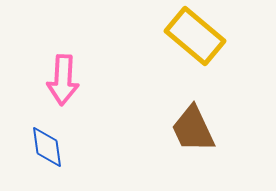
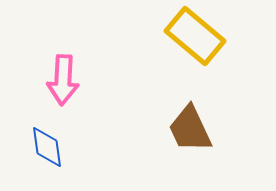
brown trapezoid: moved 3 px left
